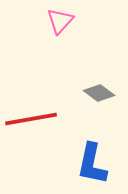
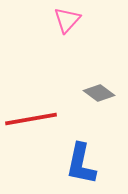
pink triangle: moved 7 px right, 1 px up
blue L-shape: moved 11 px left
